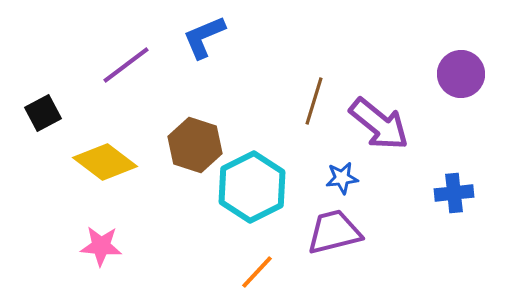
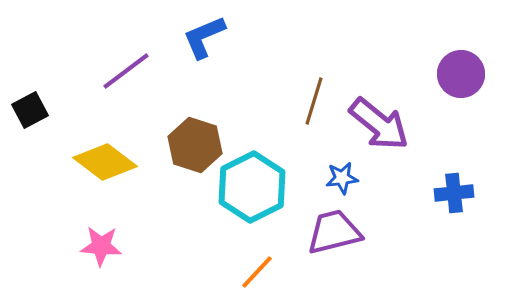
purple line: moved 6 px down
black square: moved 13 px left, 3 px up
